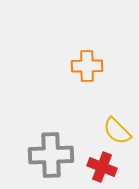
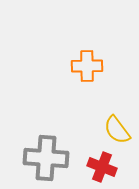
yellow semicircle: moved 1 px up; rotated 8 degrees clockwise
gray cross: moved 5 px left, 3 px down; rotated 6 degrees clockwise
